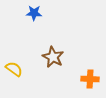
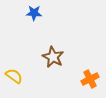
yellow semicircle: moved 7 px down
orange cross: rotated 30 degrees counterclockwise
